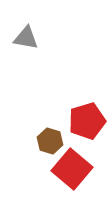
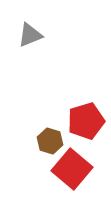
gray triangle: moved 4 px right, 3 px up; rotated 32 degrees counterclockwise
red pentagon: moved 1 px left
